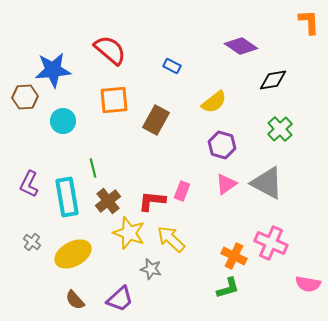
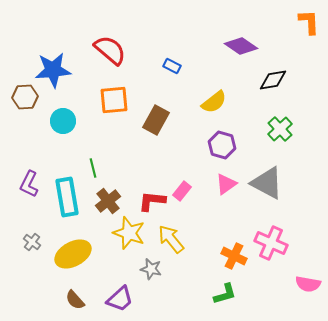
pink rectangle: rotated 18 degrees clockwise
yellow arrow: rotated 8 degrees clockwise
green L-shape: moved 3 px left, 6 px down
